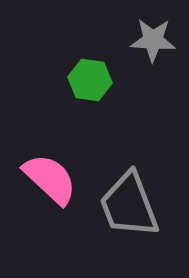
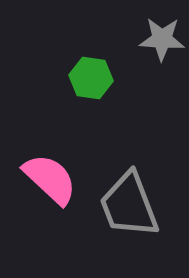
gray star: moved 9 px right, 1 px up
green hexagon: moved 1 px right, 2 px up
